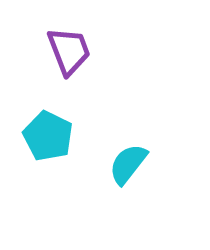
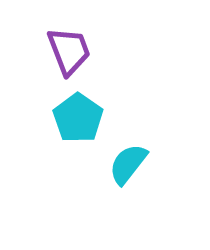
cyan pentagon: moved 30 px right, 18 px up; rotated 9 degrees clockwise
